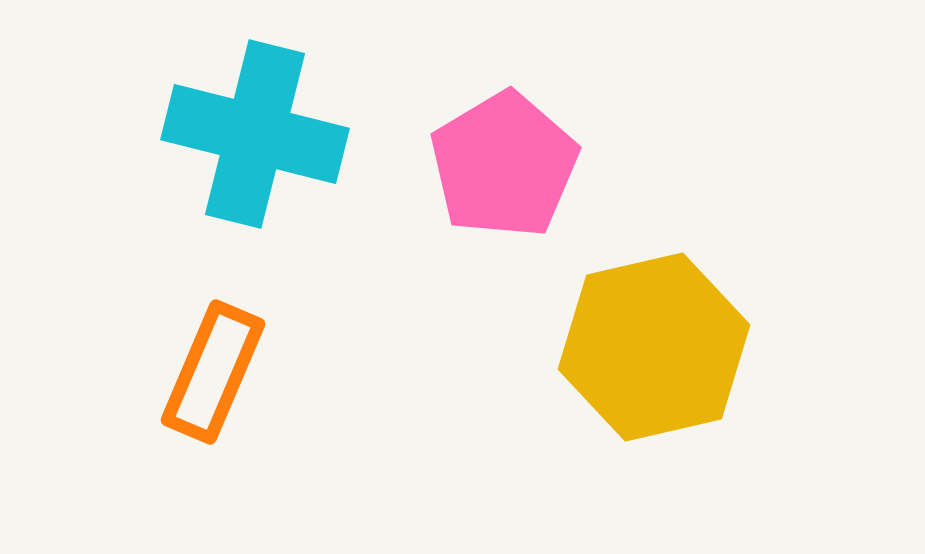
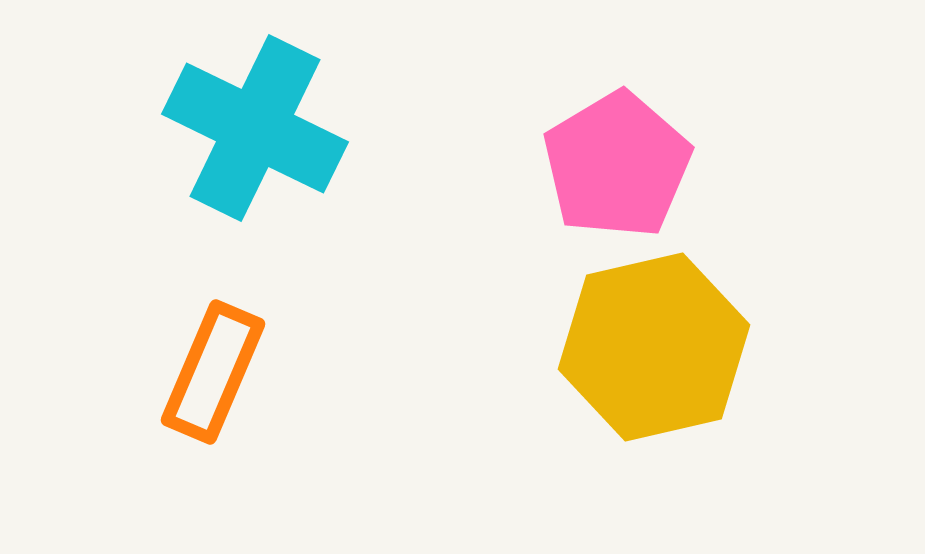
cyan cross: moved 6 px up; rotated 12 degrees clockwise
pink pentagon: moved 113 px right
